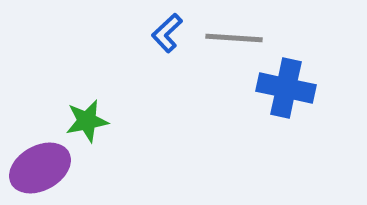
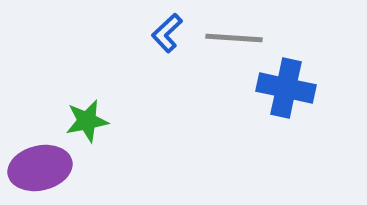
purple ellipse: rotated 16 degrees clockwise
